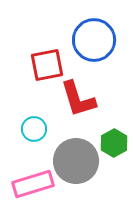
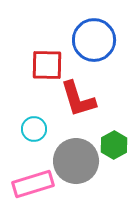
red square: rotated 12 degrees clockwise
green hexagon: moved 2 px down
